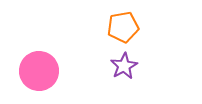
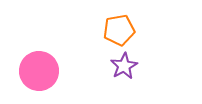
orange pentagon: moved 4 px left, 3 px down
